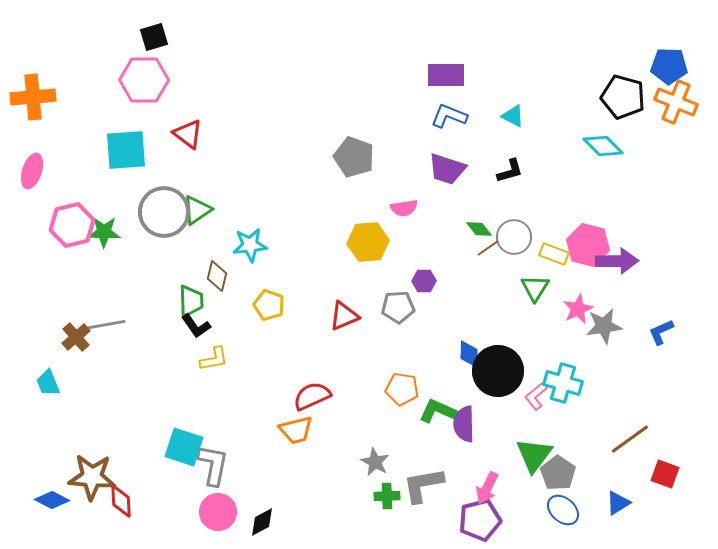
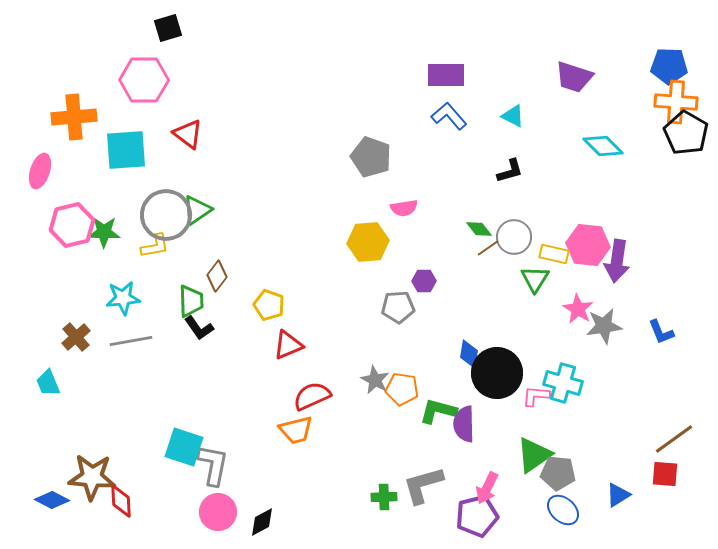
black square at (154, 37): moved 14 px right, 9 px up
orange cross at (33, 97): moved 41 px right, 20 px down
black pentagon at (623, 97): moved 63 px right, 36 px down; rotated 15 degrees clockwise
orange cross at (676, 102): rotated 18 degrees counterclockwise
blue L-shape at (449, 116): rotated 27 degrees clockwise
gray pentagon at (354, 157): moved 17 px right
purple trapezoid at (447, 169): moved 127 px right, 92 px up
pink ellipse at (32, 171): moved 8 px right
gray circle at (164, 212): moved 2 px right, 3 px down
cyan star at (250, 245): moved 127 px left, 53 px down
pink hexagon at (588, 245): rotated 9 degrees counterclockwise
yellow rectangle at (554, 254): rotated 8 degrees counterclockwise
purple arrow at (617, 261): rotated 99 degrees clockwise
brown diamond at (217, 276): rotated 24 degrees clockwise
green triangle at (535, 288): moved 9 px up
pink star at (578, 309): rotated 16 degrees counterclockwise
red triangle at (344, 316): moved 56 px left, 29 px down
gray line at (104, 325): moved 27 px right, 16 px down
black L-shape at (196, 326): moved 3 px right, 2 px down
blue L-shape at (661, 332): rotated 88 degrees counterclockwise
blue diamond at (469, 354): rotated 8 degrees clockwise
yellow L-shape at (214, 359): moved 59 px left, 113 px up
black circle at (498, 371): moved 1 px left, 2 px down
pink L-shape at (536, 396): rotated 44 degrees clockwise
green L-shape at (438, 411): rotated 9 degrees counterclockwise
brown line at (630, 439): moved 44 px right
green triangle at (534, 455): rotated 18 degrees clockwise
gray star at (375, 462): moved 82 px up
gray pentagon at (558, 473): rotated 28 degrees counterclockwise
red square at (665, 474): rotated 16 degrees counterclockwise
gray L-shape at (423, 485): rotated 6 degrees counterclockwise
green cross at (387, 496): moved 3 px left, 1 px down
blue triangle at (618, 503): moved 8 px up
purple pentagon at (480, 520): moved 3 px left, 4 px up
